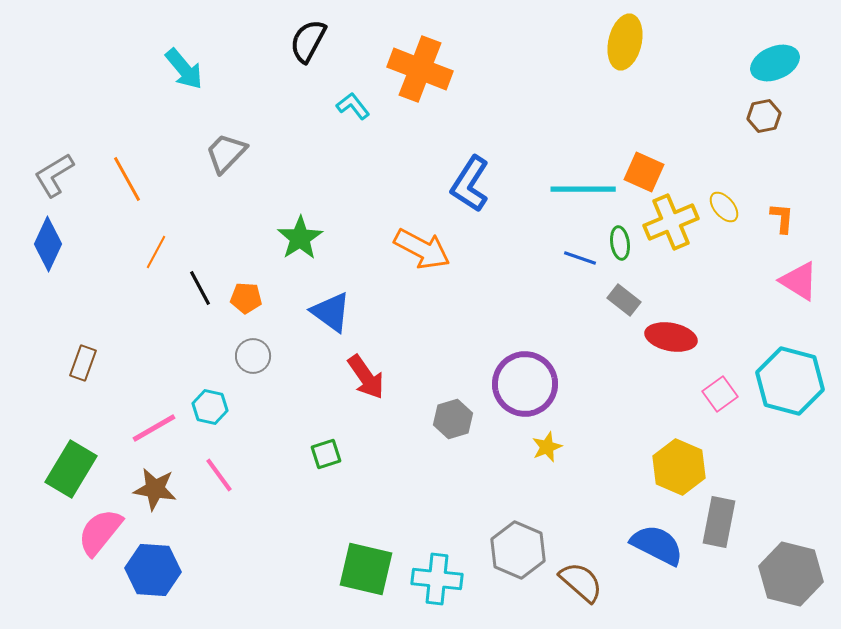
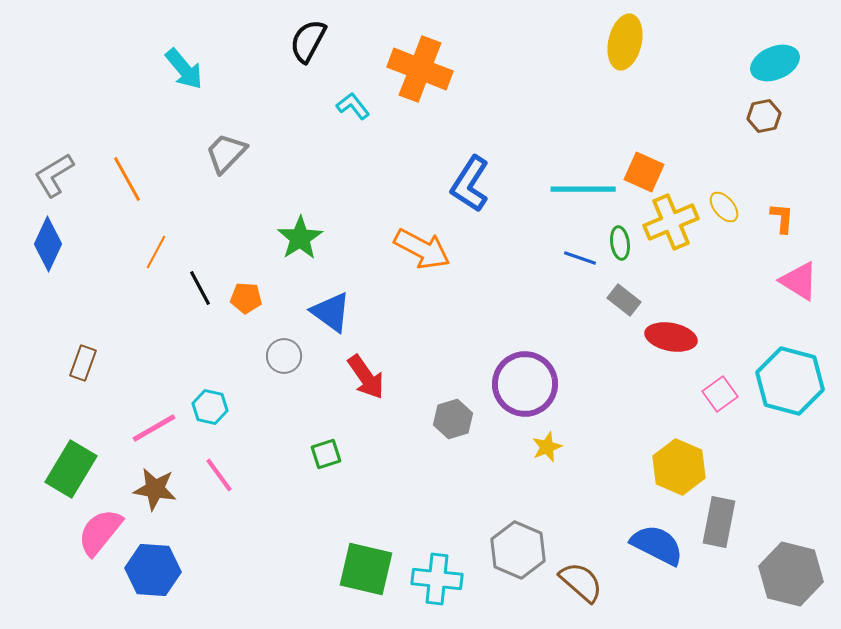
gray circle at (253, 356): moved 31 px right
